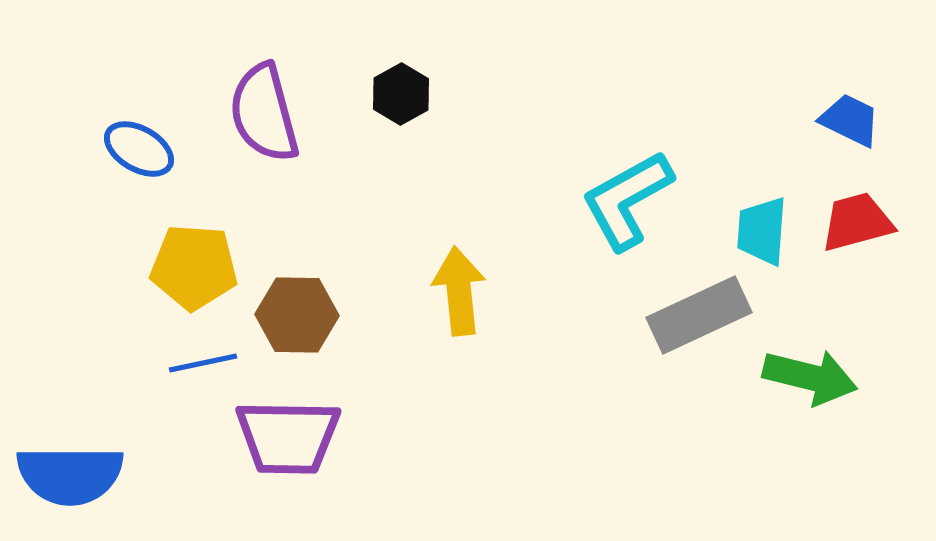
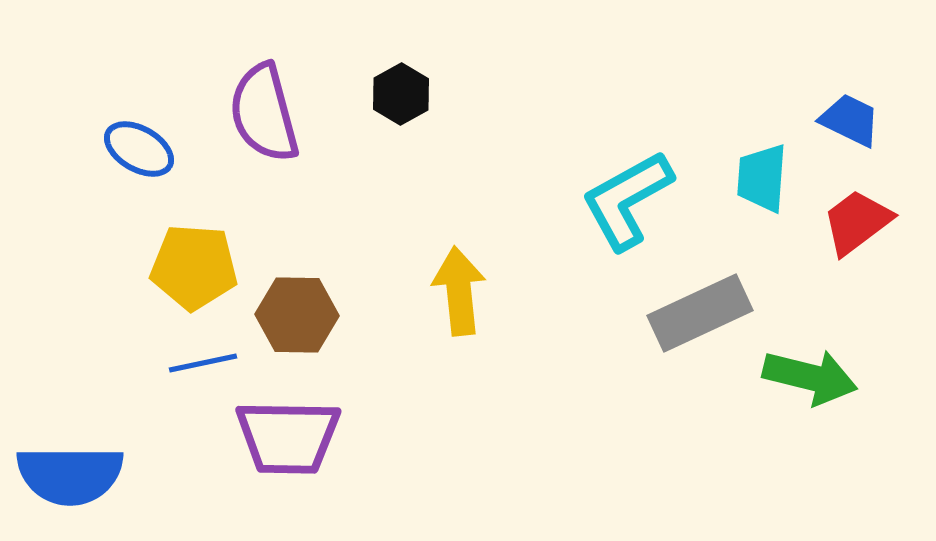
red trapezoid: rotated 22 degrees counterclockwise
cyan trapezoid: moved 53 px up
gray rectangle: moved 1 px right, 2 px up
